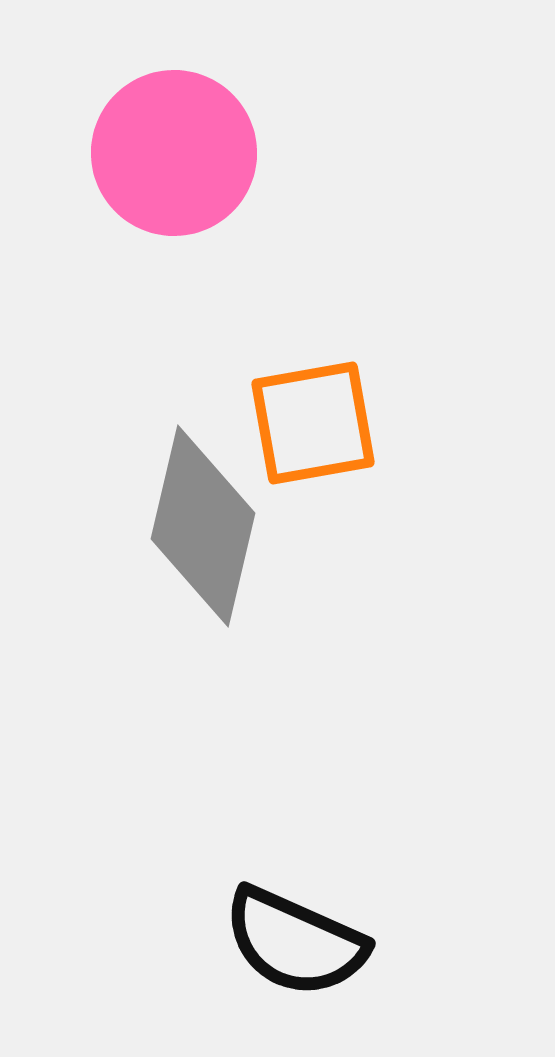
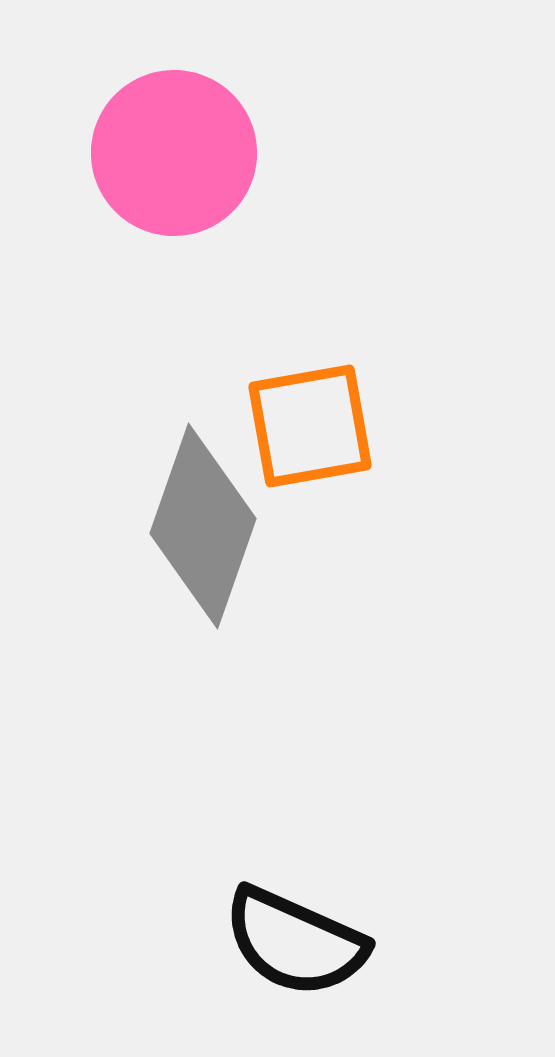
orange square: moved 3 px left, 3 px down
gray diamond: rotated 6 degrees clockwise
